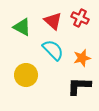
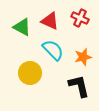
red triangle: moved 3 px left; rotated 18 degrees counterclockwise
orange star: moved 1 px right, 1 px up
yellow circle: moved 4 px right, 2 px up
black L-shape: rotated 75 degrees clockwise
